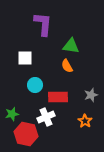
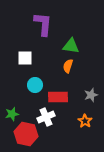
orange semicircle: moved 1 px right; rotated 48 degrees clockwise
